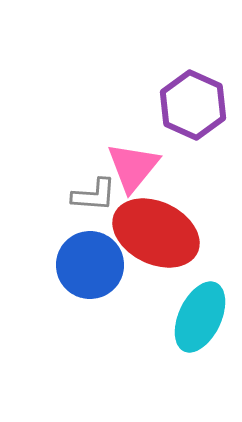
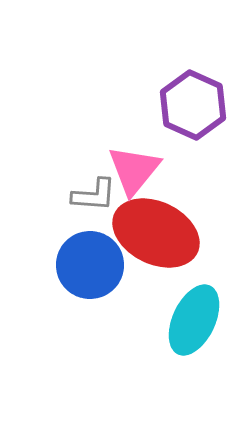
pink triangle: moved 1 px right, 3 px down
cyan ellipse: moved 6 px left, 3 px down
